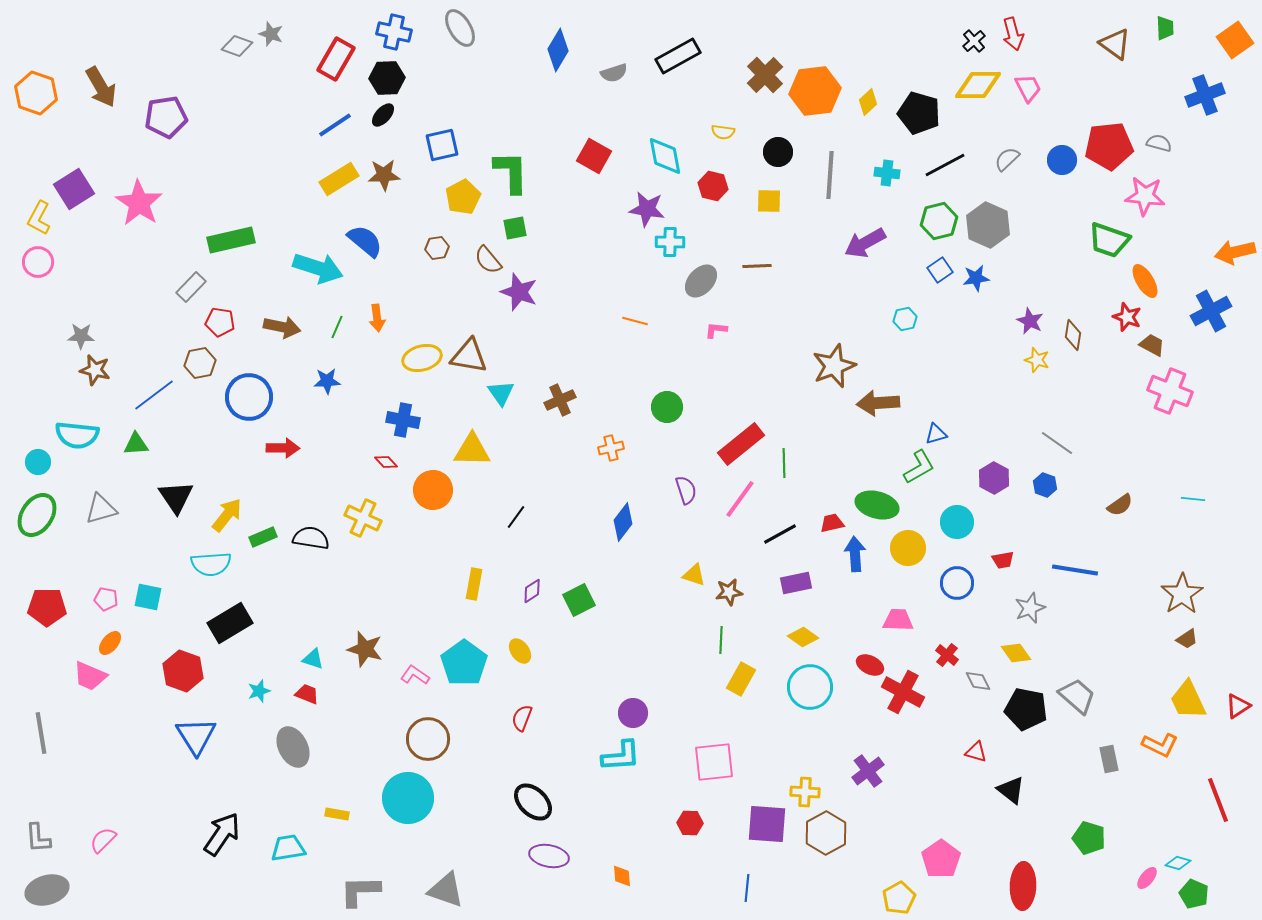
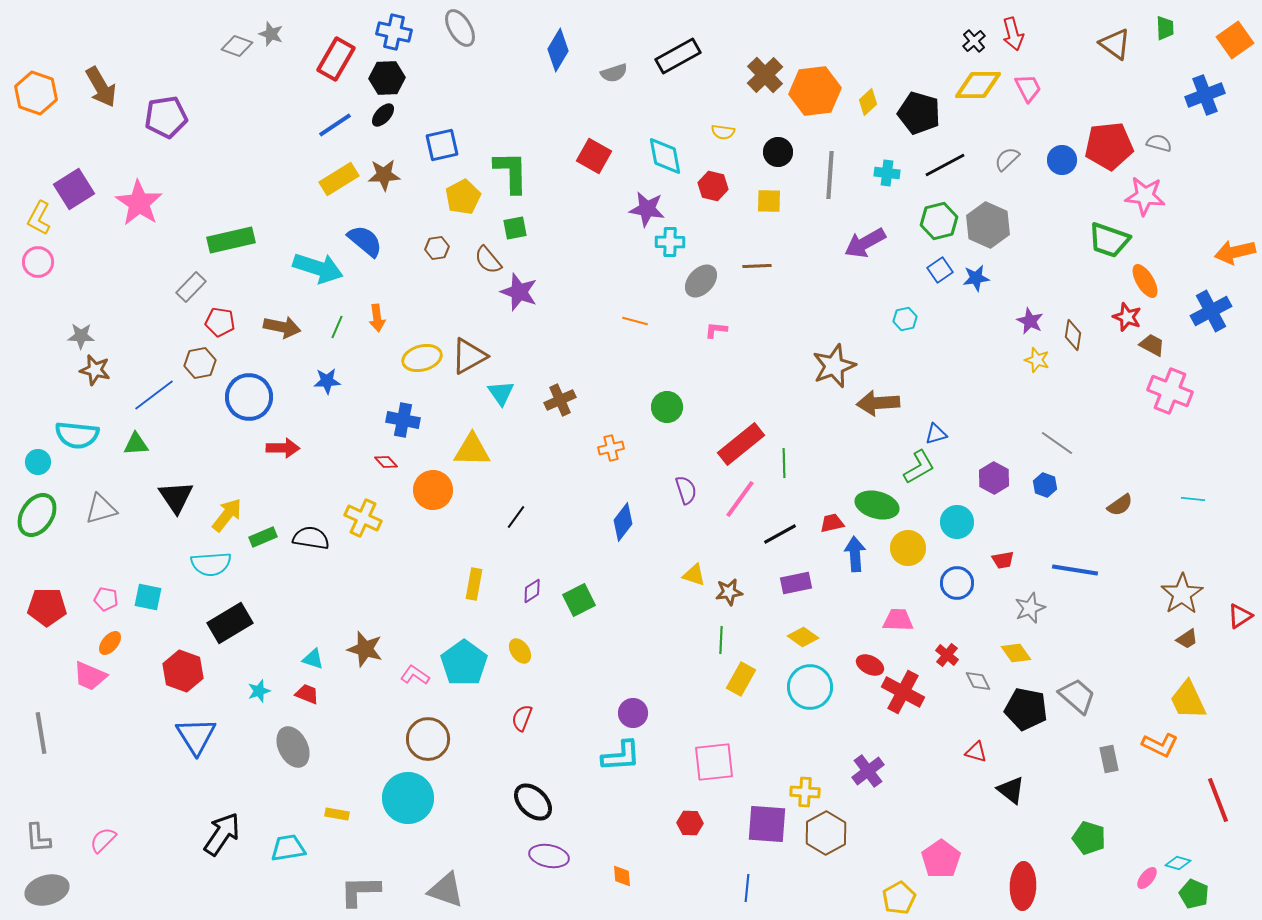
brown triangle at (469, 356): rotated 39 degrees counterclockwise
red triangle at (1238, 706): moved 2 px right, 90 px up
